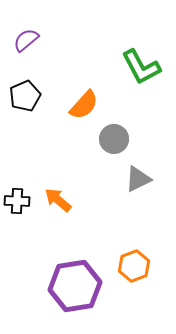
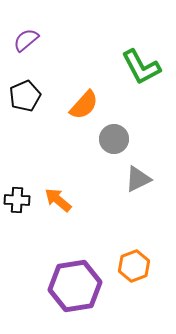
black cross: moved 1 px up
